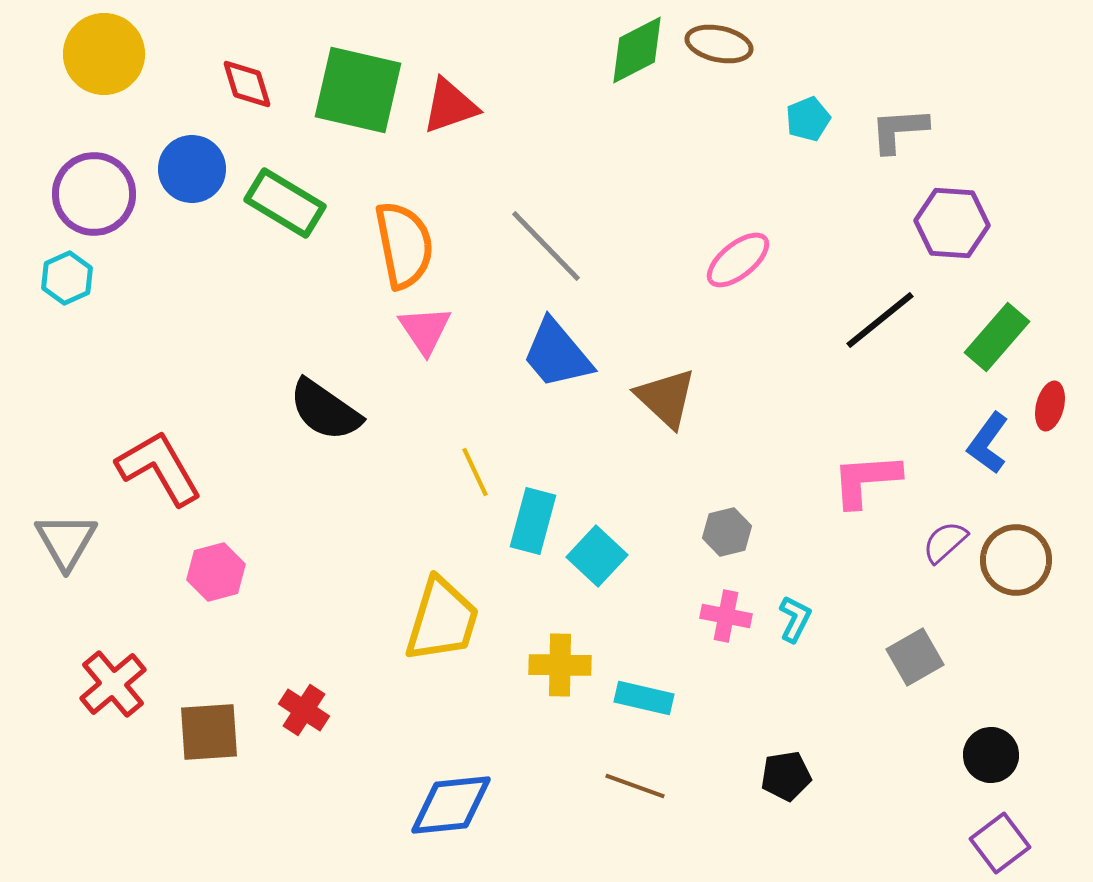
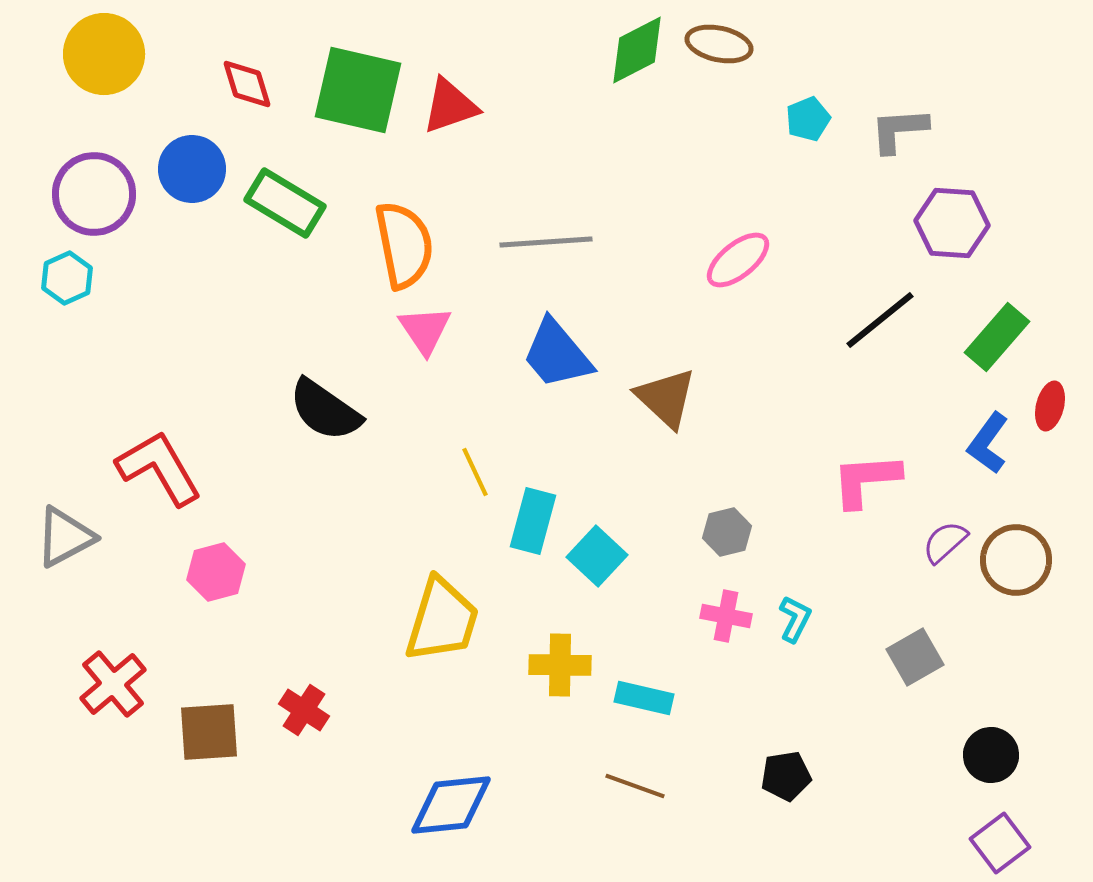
gray line at (546, 246): moved 4 px up; rotated 50 degrees counterclockwise
gray triangle at (66, 541): moved 1 px left, 4 px up; rotated 32 degrees clockwise
